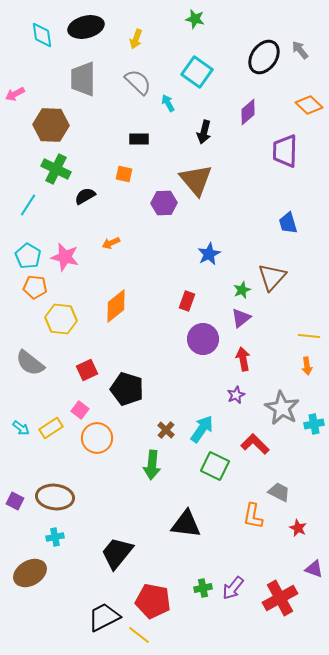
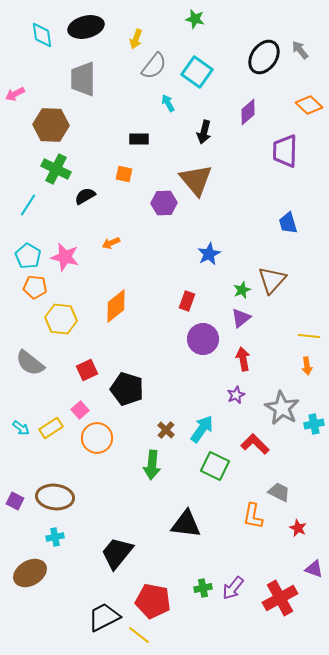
gray semicircle at (138, 82): moved 16 px right, 16 px up; rotated 84 degrees clockwise
brown triangle at (272, 277): moved 3 px down
pink square at (80, 410): rotated 12 degrees clockwise
